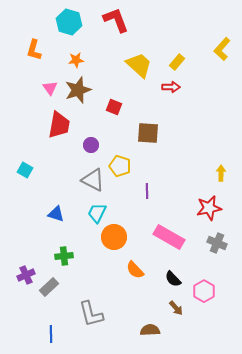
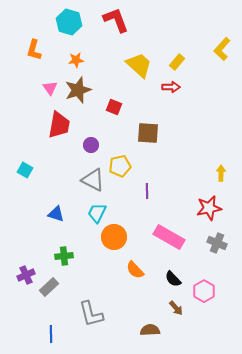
yellow pentagon: rotated 30 degrees counterclockwise
